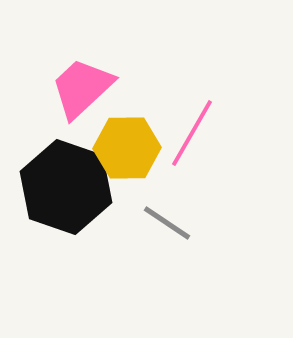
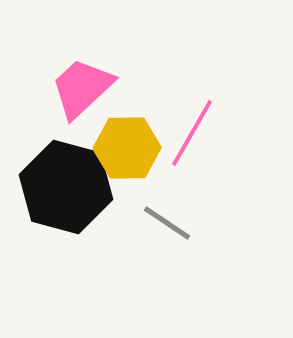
black hexagon: rotated 4 degrees counterclockwise
